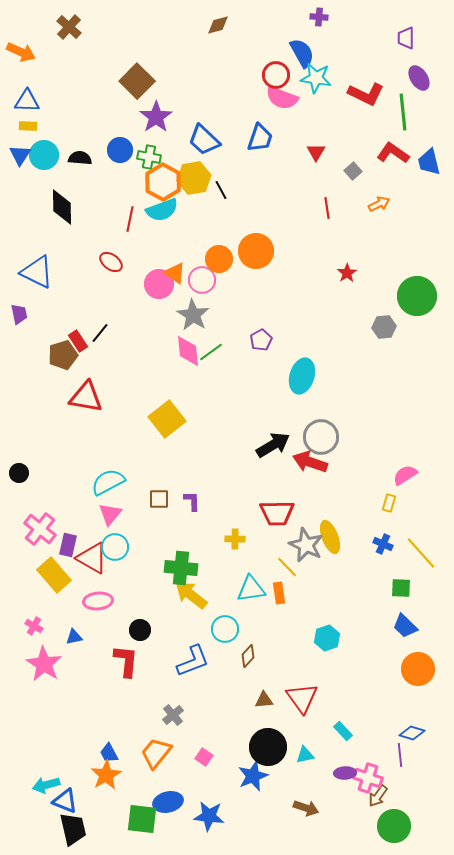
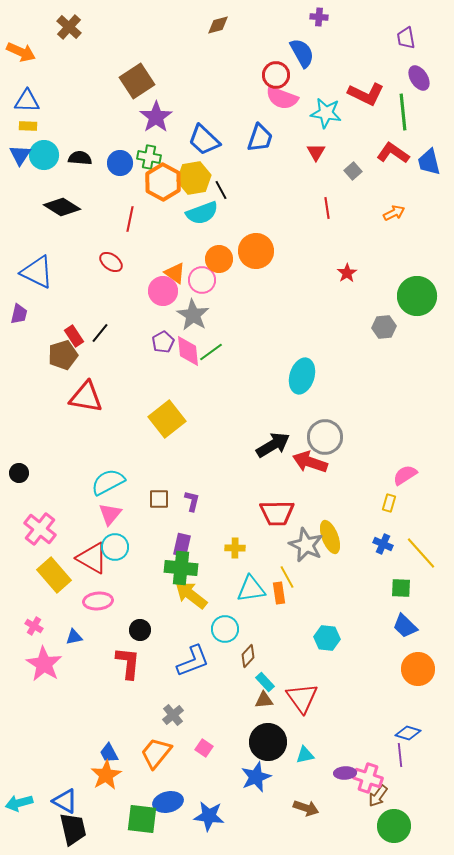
purple trapezoid at (406, 38): rotated 10 degrees counterclockwise
cyan star at (316, 78): moved 10 px right, 35 px down
brown square at (137, 81): rotated 12 degrees clockwise
blue circle at (120, 150): moved 13 px down
orange arrow at (379, 204): moved 15 px right, 9 px down
black diamond at (62, 207): rotated 57 degrees counterclockwise
cyan semicircle at (162, 210): moved 40 px right, 3 px down
pink circle at (159, 284): moved 4 px right, 7 px down
purple trapezoid at (19, 314): rotated 25 degrees clockwise
purple pentagon at (261, 340): moved 98 px left, 2 px down
red rectangle at (78, 341): moved 4 px left, 5 px up
gray circle at (321, 437): moved 4 px right
purple L-shape at (192, 501): rotated 15 degrees clockwise
yellow cross at (235, 539): moved 9 px down
purple rectangle at (68, 545): moved 114 px right
yellow line at (287, 567): moved 10 px down; rotated 15 degrees clockwise
cyan hexagon at (327, 638): rotated 25 degrees clockwise
red L-shape at (126, 661): moved 2 px right, 2 px down
cyan rectangle at (343, 731): moved 78 px left, 49 px up
blue diamond at (412, 733): moved 4 px left
black circle at (268, 747): moved 5 px up
pink square at (204, 757): moved 9 px up
blue star at (253, 776): moved 3 px right, 1 px down
cyan arrow at (46, 785): moved 27 px left, 18 px down
blue triangle at (65, 801): rotated 8 degrees clockwise
